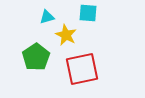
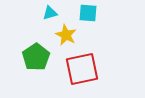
cyan triangle: moved 3 px right, 4 px up
